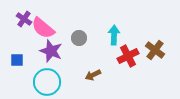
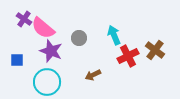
cyan arrow: rotated 24 degrees counterclockwise
